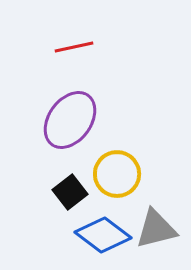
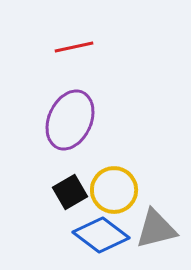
purple ellipse: rotated 12 degrees counterclockwise
yellow circle: moved 3 px left, 16 px down
black square: rotated 8 degrees clockwise
blue diamond: moved 2 px left
